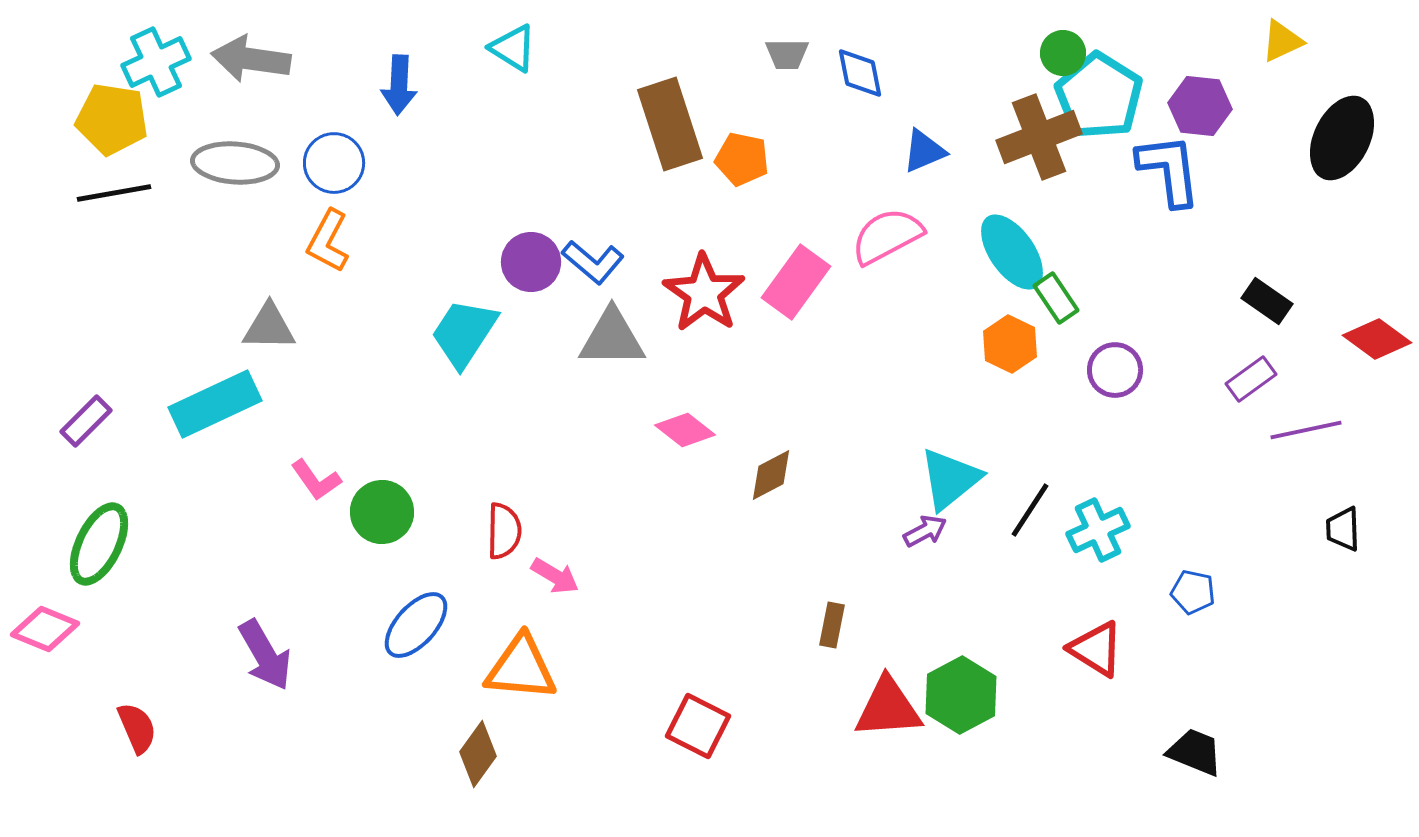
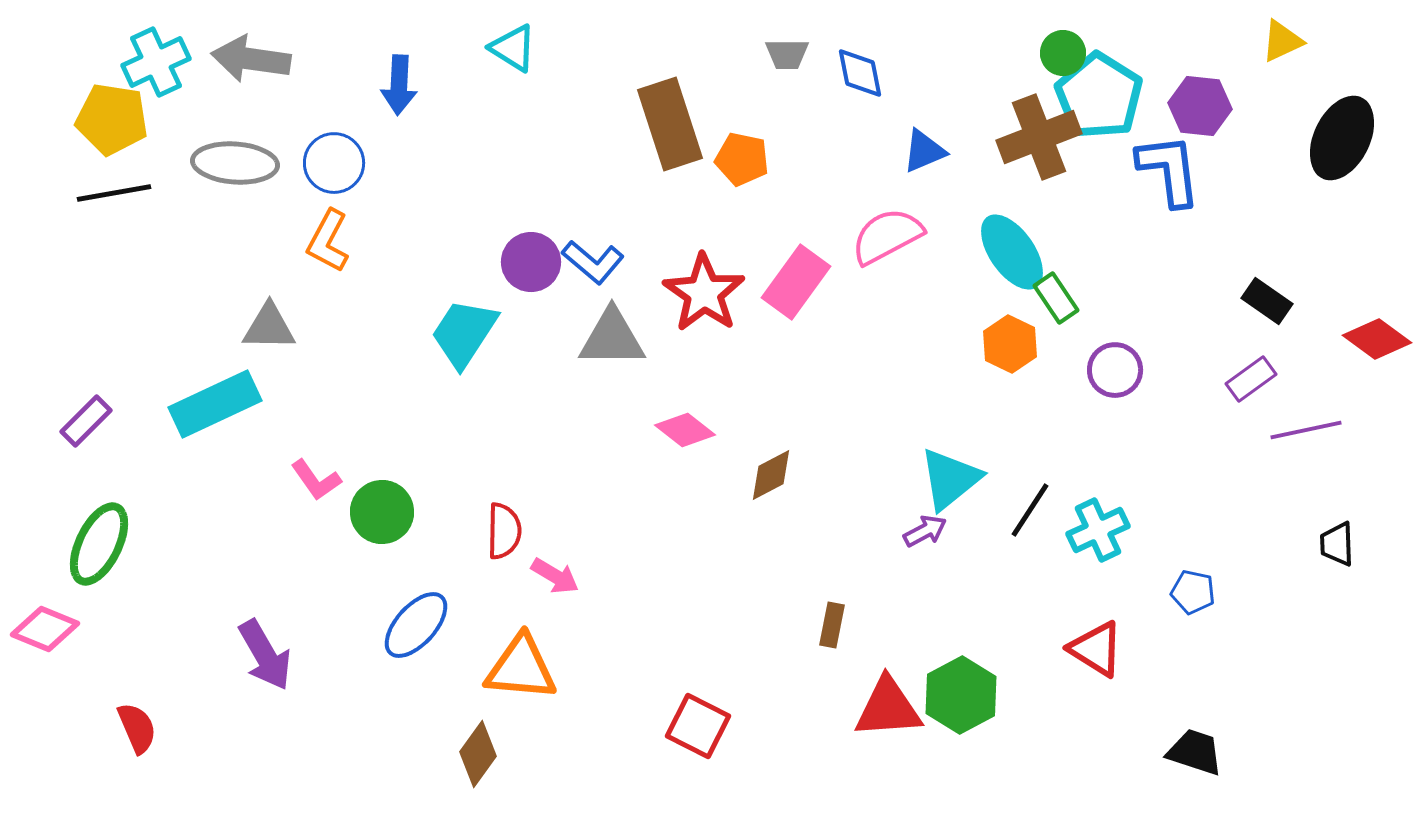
black trapezoid at (1343, 529): moved 6 px left, 15 px down
black trapezoid at (1195, 752): rotated 4 degrees counterclockwise
